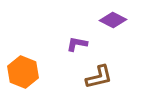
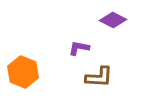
purple L-shape: moved 2 px right, 4 px down
brown L-shape: rotated 16 degrees clockwise
